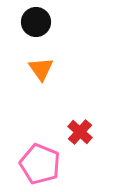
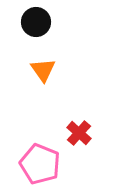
orange triangle: moved 2 px right, 1 px down
red cross: moved 1 px left, 1 px down
